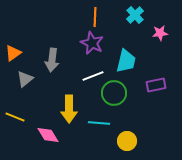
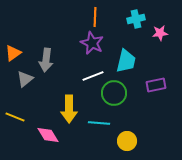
cyan cross: moved 1 px right, 4 px down; rotated 30 degrees clockwise
gray arrow: moved 6 px left
